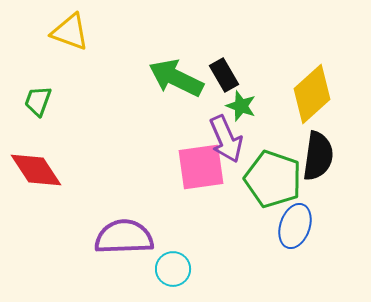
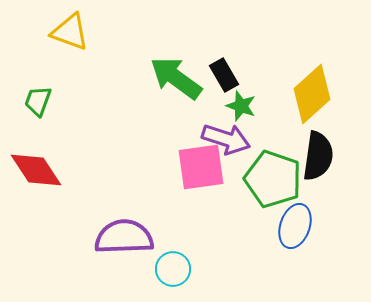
green arrow: rotated 10 degrees clockwise
purple arrow: rotated 48 degrees counterclockwise
